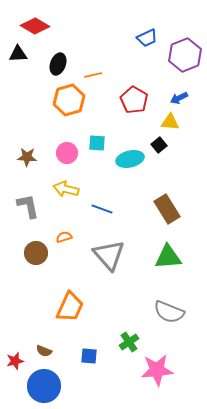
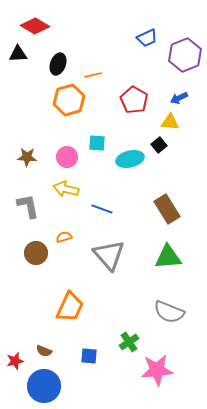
pink circle: moved 4 px down
